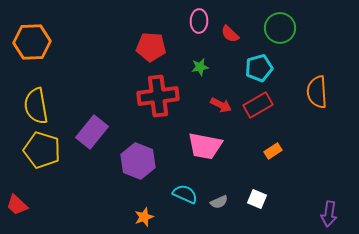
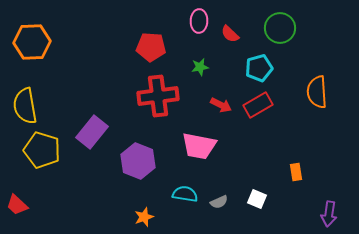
yellow semicircle: moved 11 px left
pink trapezoid: moved 6 px left
orange rectangle: moved 23 px right, 21 px down; rotated 66 degrees counterclockwise
cyan semicircle: rotated 15 degrees counterclockwise
